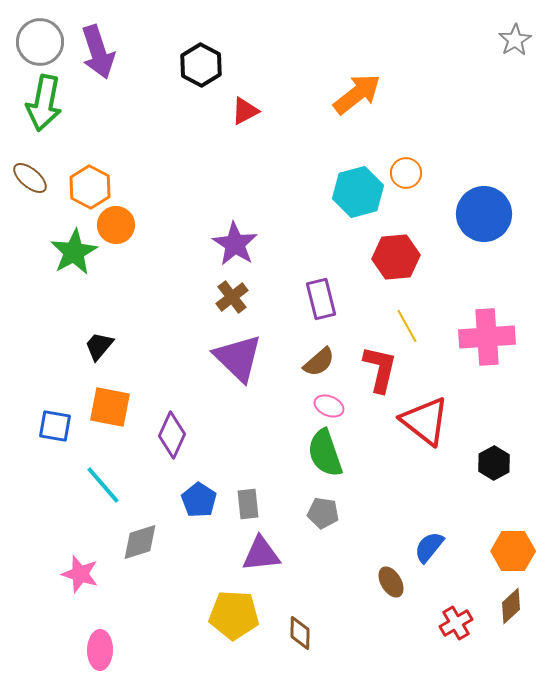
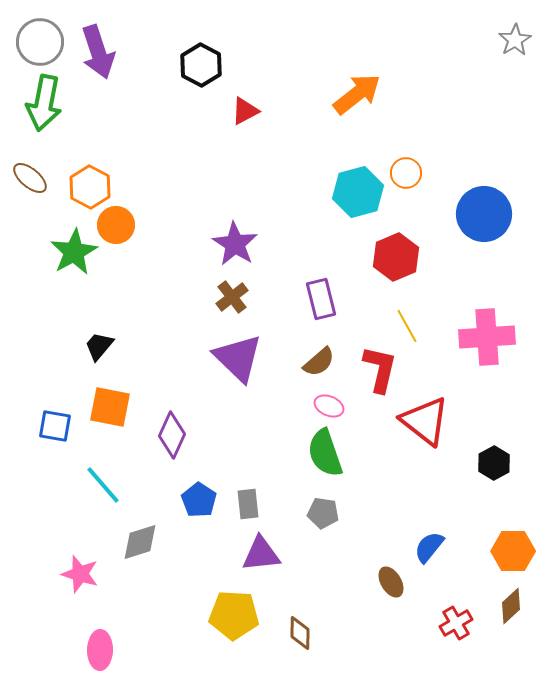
red hexagon at (396, 257): rotated 18 degrees counterclockwise
